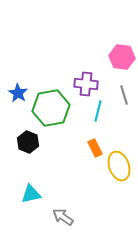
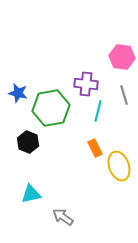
blue star: rotated 18 degrees counterclockwise
